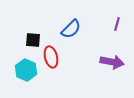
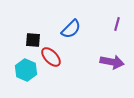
red ellipse: rotated 30 degrees counterclockwise
